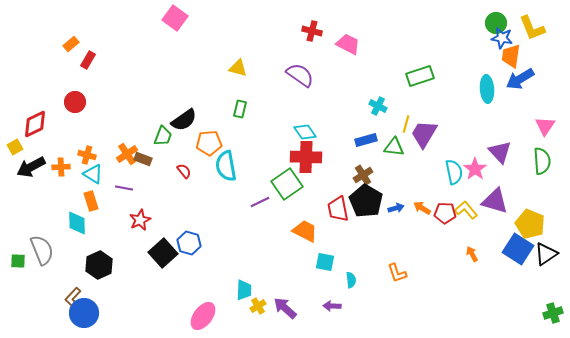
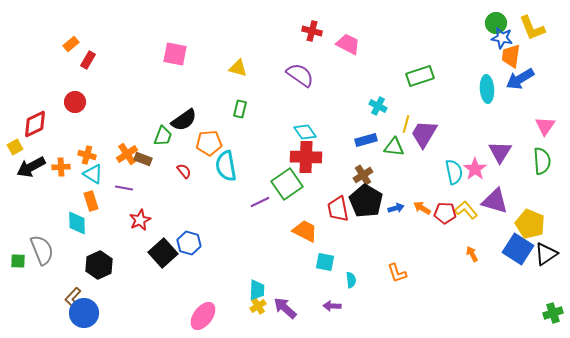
pink square at (175, 18): moved 36 px down; rotated 25 degrees counterclockwise
purple triangle at (500, 152): rotated 15 degrees clockwise
cyan trapezoid at (244, 290): moved 13 px right
